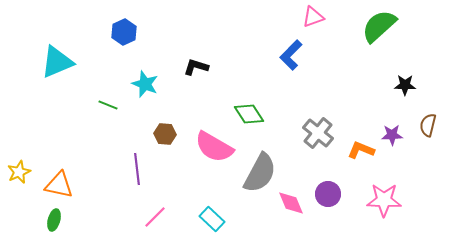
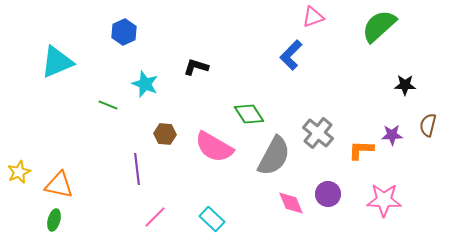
orange L-shape: rotated 20 degrees counterclockwise
gray semicircle: moved 14 px right, 17 px up
